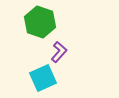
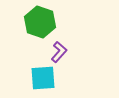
cyan square: rotated 20 degrees clockwise
